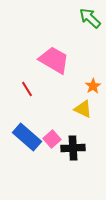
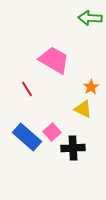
green arrow: rotated 40 degrees counterclockwise
orange star: moved 2 px left, 1 px down
pink square: moved 7 px up
